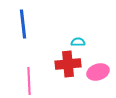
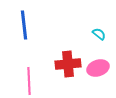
blue line: moved 1 px right, 1 px down
cyan semicircle: moved 21 px right, 8 px up; rotated 40 degrees clockwise
pink ellipse: moved 4 px up
